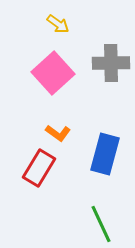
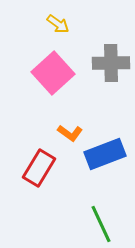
orange L-shape: moved 12 px right
blue rectangle: rotated 54 degrees clockwise
